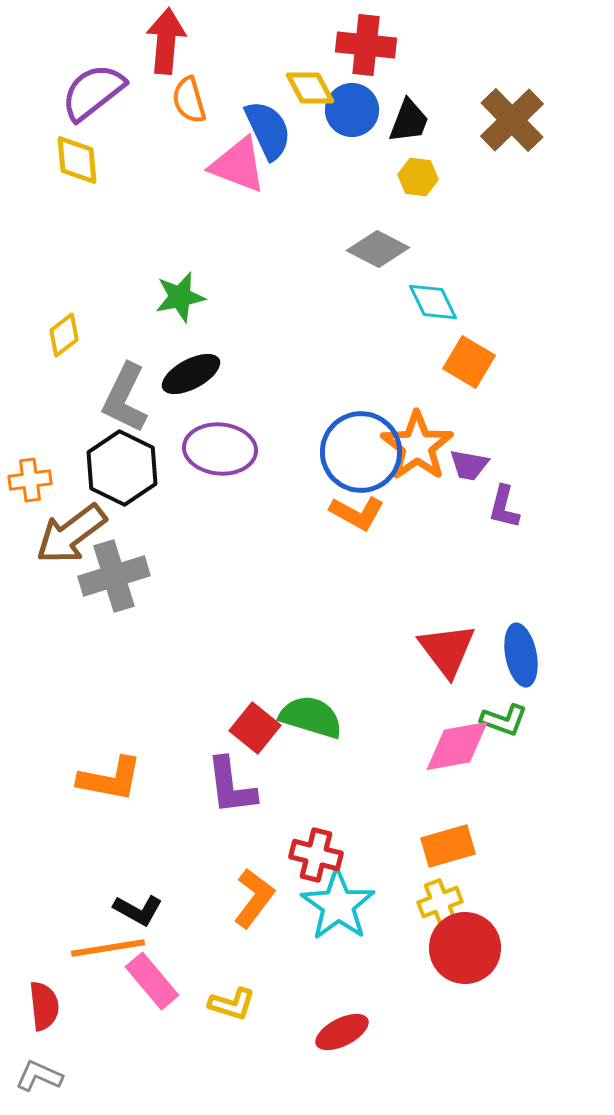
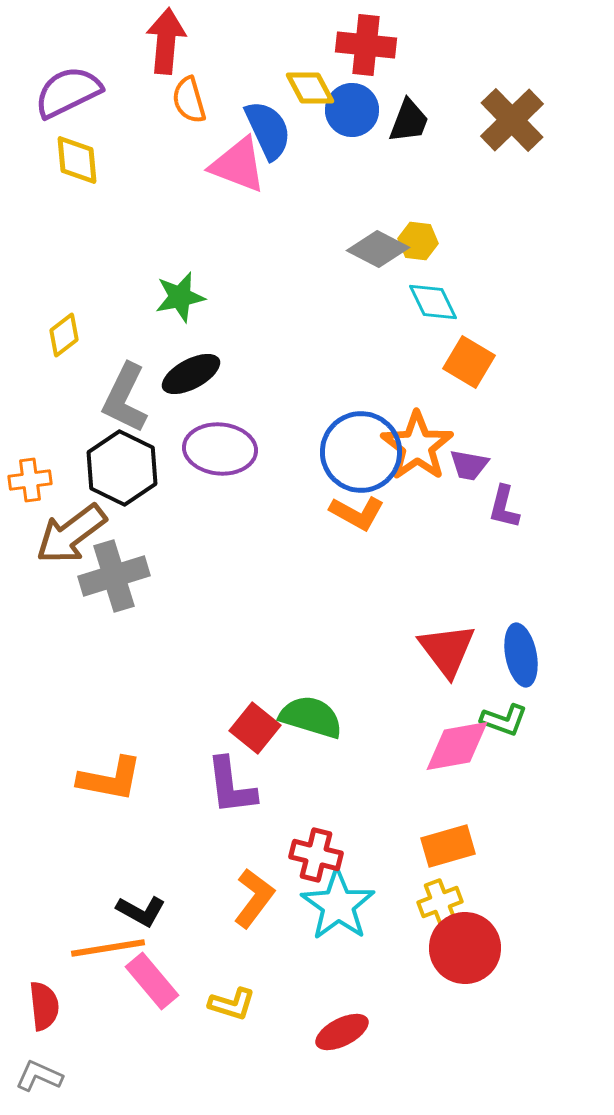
purple semicircle at (93, 92): moved 25 px left; rotated 12 degrees clockwise
yellow hexagon at (418, 177): moved 64 px down
black L-shape at (138, 910): moved 3 px right, 1 px down
